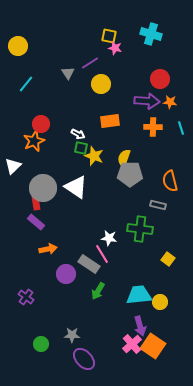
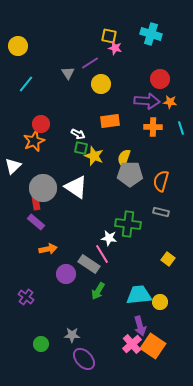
orange semicircle at (170, 181): moved 9 px left; rotated 30 degrees clockwise
gray rectangle at (158, 205): moved 3 px right, 7 px down
green cross at (140, 229): moved 12 px left, 5 px up
